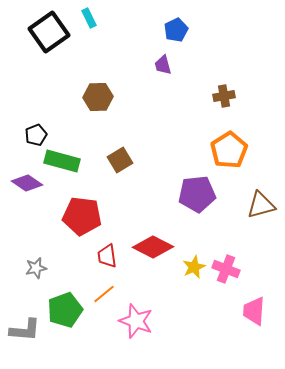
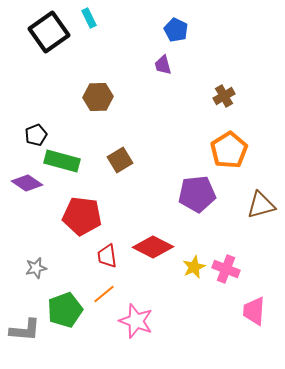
blue pentagon: rotated 20 degrees counterclockwise
brown cross: rotated 20 degrees counterclockwise
